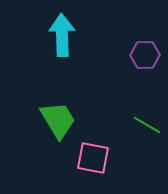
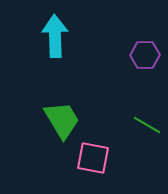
cyan arrow: moved 7 px left, 1 px down
green trapezoid: moved 4 px right
